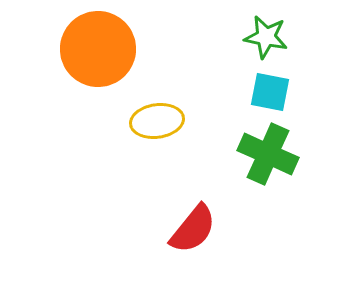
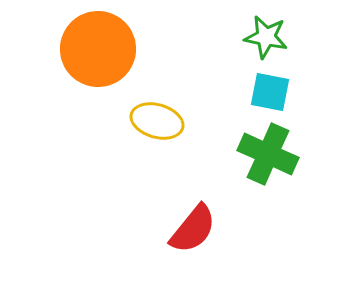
yellow ellipse: rotated 24 degrees clockwise
